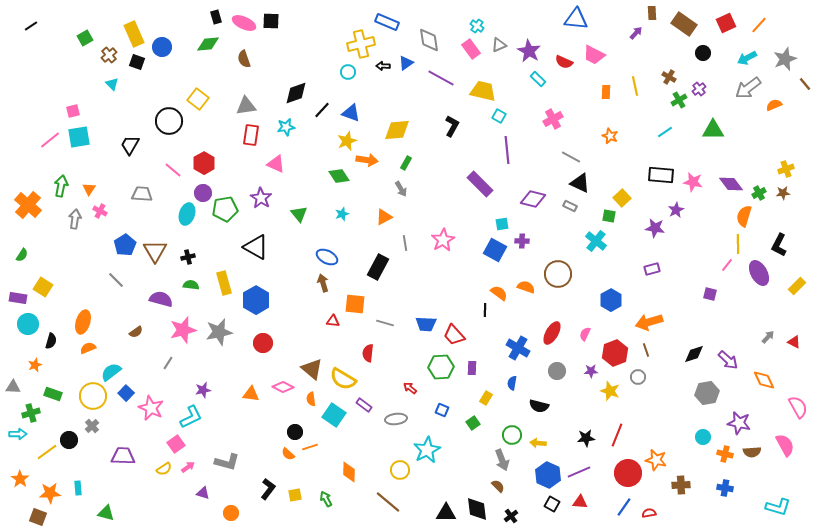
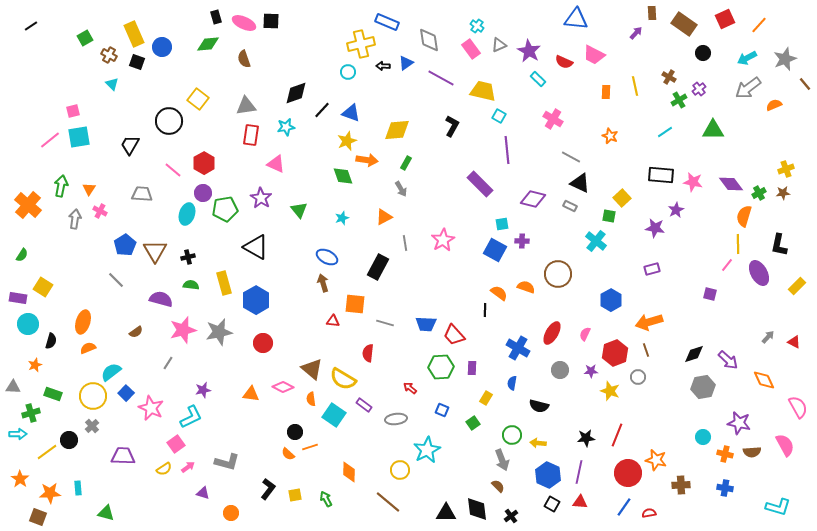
red square at (726, 23): moved 1 px left, 4 px up
brown cross at (109, 55): rotated 21 degrees counterclockwise
pink cross at (553, 119): rotated 30 degrees counterclockwise
green diamond at (339, 176): moved 4 px right; rotated 15 degrees clockwise
green triangle at (299, 214): moved 4 px up
cyan star at (342, 214): moved 4 px down
black L-shape at (779, 245): rotated 15 degrees counterclockwise
gray circle at (557, 371): moved 3 px right, 1 px up
gray hexagon at (707, 393): moved 4 px left, 6 px up
purple line at (579, 472): rotated 55 degrees counterclockwise
